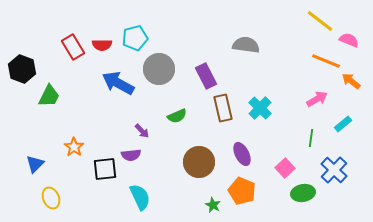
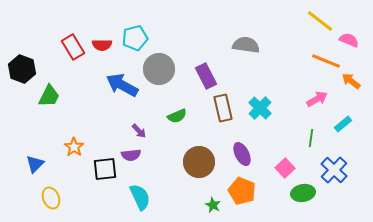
blue arrow: moved 4 px right, 2 px down
purple arrow: moved 3 px left
